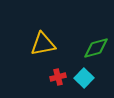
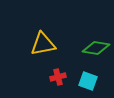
green diamond: rotated 24 degrees clockwise
cyan square: moved 4 px right, 3 px down; rotated 24 degrees counterclockwise
